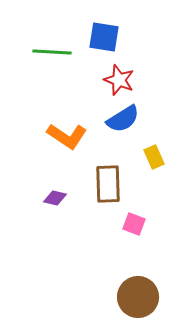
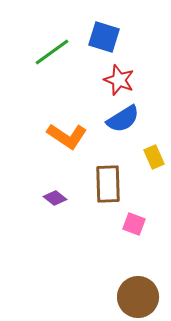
blue square: rotated 8 degrees clockwise
green line: rotated 39 degrees counterclockwise
purple diamond: rotated 25 degrees clockwise
